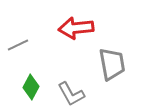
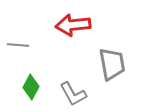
red arrow: moved 3 px left, 3 px up
gray line: rotated 30 degrees clockwise
gray L-shape: moved 2 px right
